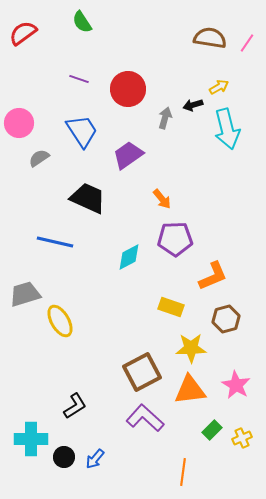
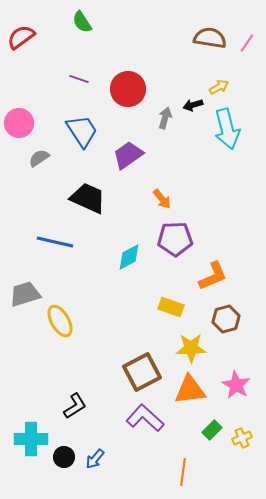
red semicircle: moved 2 px left, 4 px down
